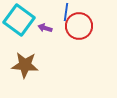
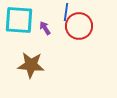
cyan square: rotated 32 degrees counterclockwise
purple arrow: rotated 40 degrees clockwise
brown star: moved 6 px right
